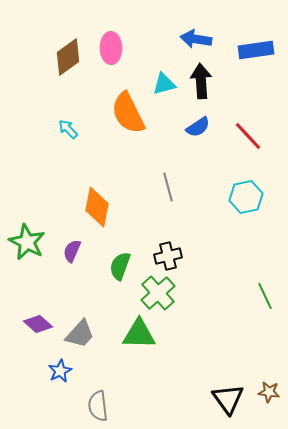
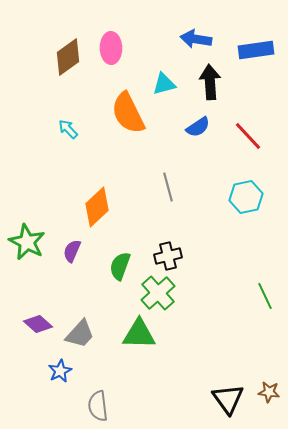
black arrow: moved 9 px right, 1 px down
orange diamond: rotated 36 degrees clockwise
